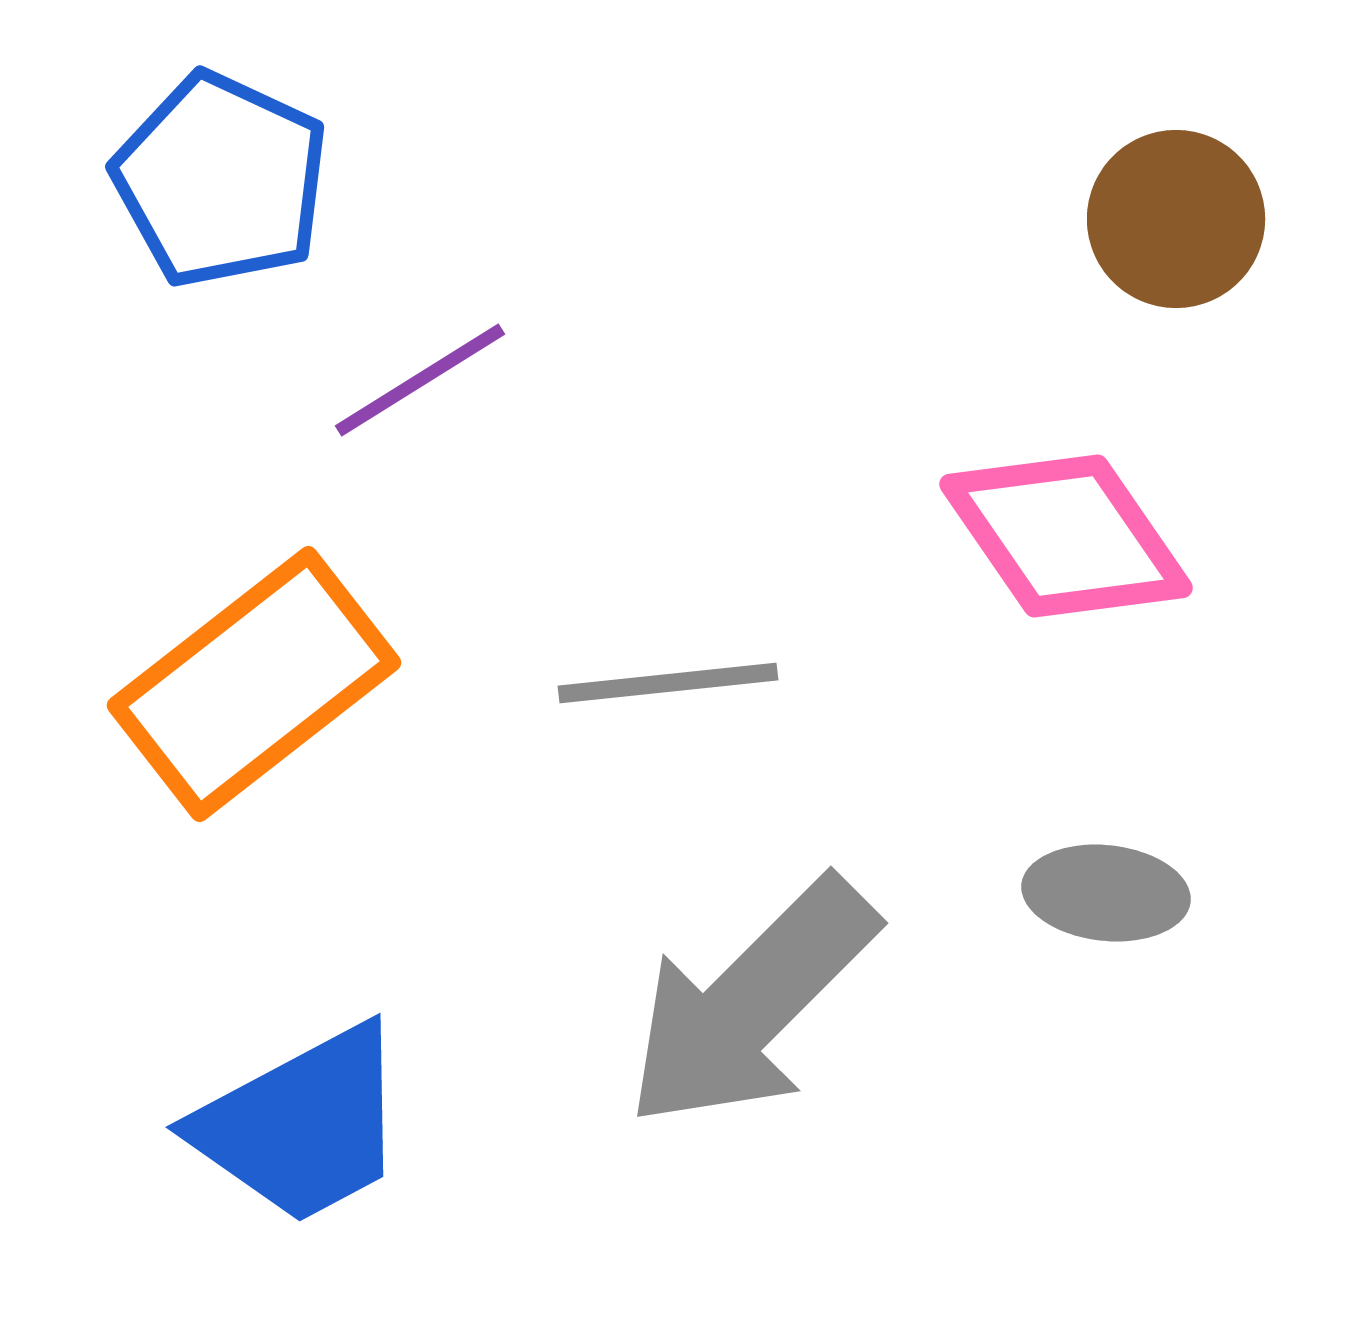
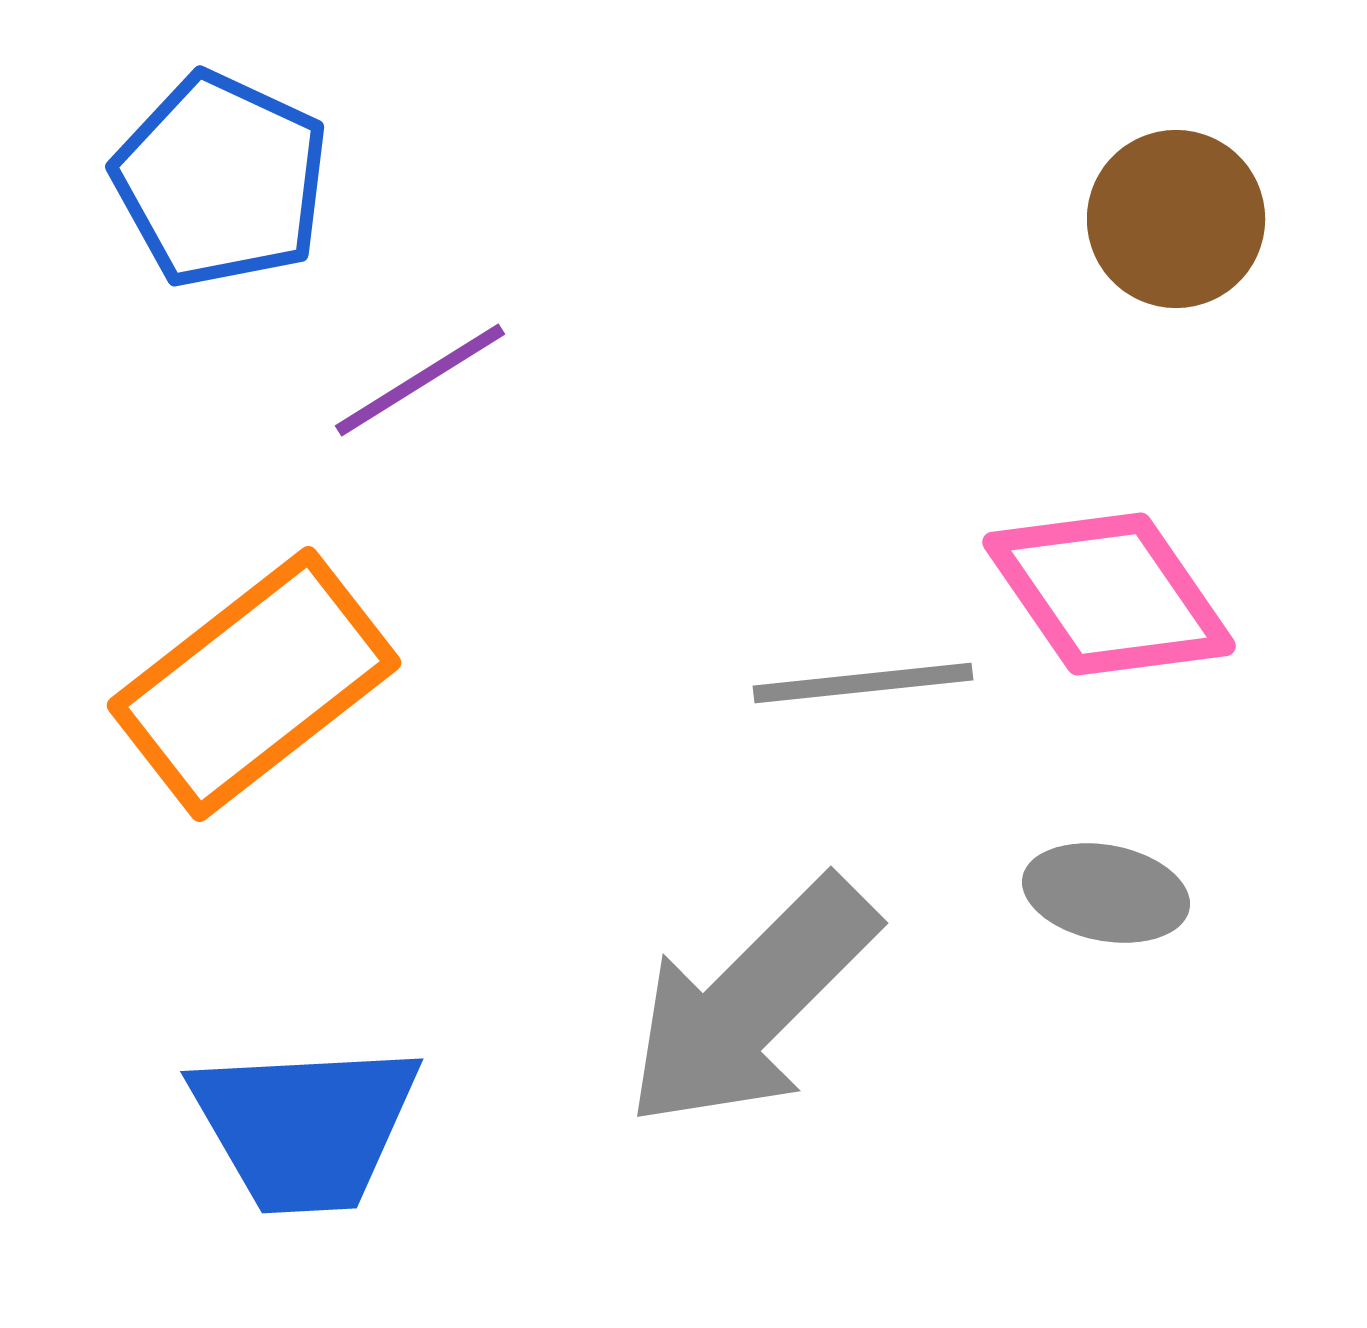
pink diamond: moved 43 px right, 58 px down
gray line: moved 195 px right
gray ellipse: rotated 5 degrees clockwise
blue trapezoid: moved 3 px right, 2 px down; rotated 25 degrees clockwise
